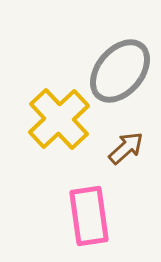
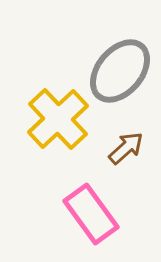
yellow cross: moved 1 px left
pink rectangle: moved 2 px right, 2 px up; rotated 28 degrees counterclockwise
